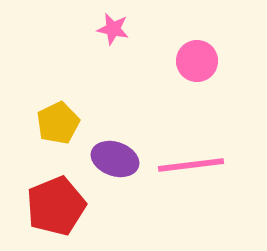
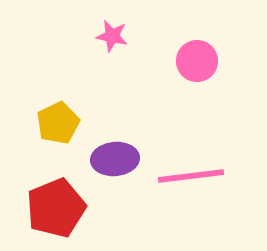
pink star: moved 1 px left, 7 px down
purple ellipse: rotated 24 degrees counterclockwise
pink line: moved 11 px down
red pentagon: moved 2 px down
